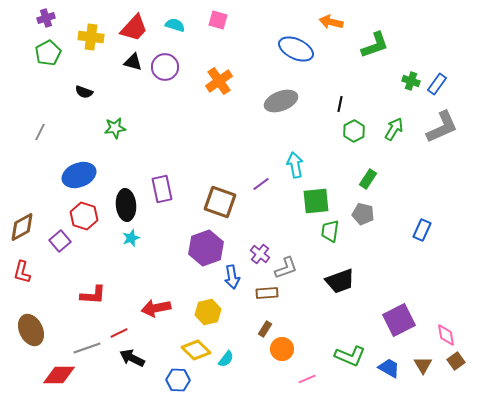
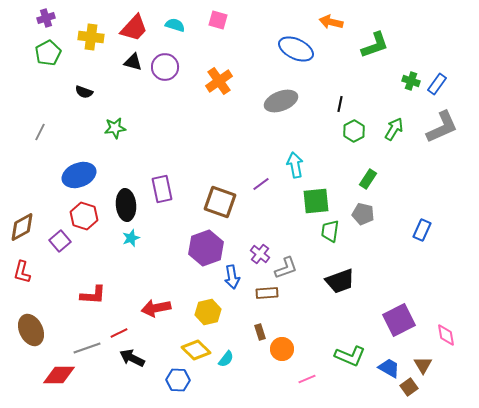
brown rectangle at (265, 329): moved 5 px left, 3 px down; rotated 49 degrees counterclockwise
brown square at (456, 361): moved 47 px left, 26 px down
